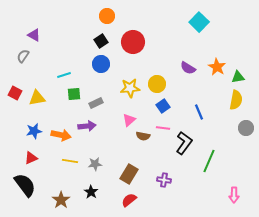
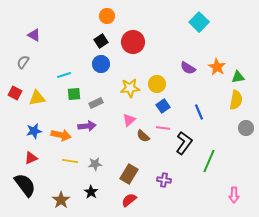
gray semicircle: moved 6 px down
brown semicircle: rotated 32 degrees clockwise
